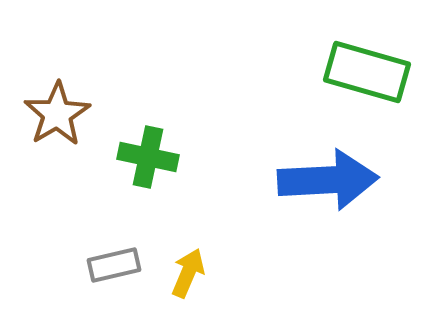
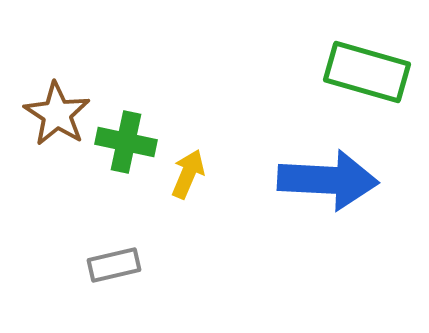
brown star: rotated 8 degrees counterclockwise
green cross: moved 22 px left, 15 px up
blue arrow: rotated 6 degrees clockwise
yellow arrow: moved 99 px up
